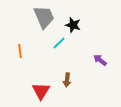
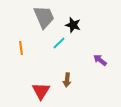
orange line: moved 1 px right, 3 px up
